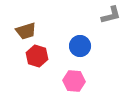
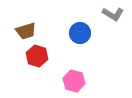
gray L-shape: moved 2 px right, 1 px up; rotated 45 degrees clockwise
blue circle: moved 13 px up
pink hexagon: rotated 10 degrees clockwise
